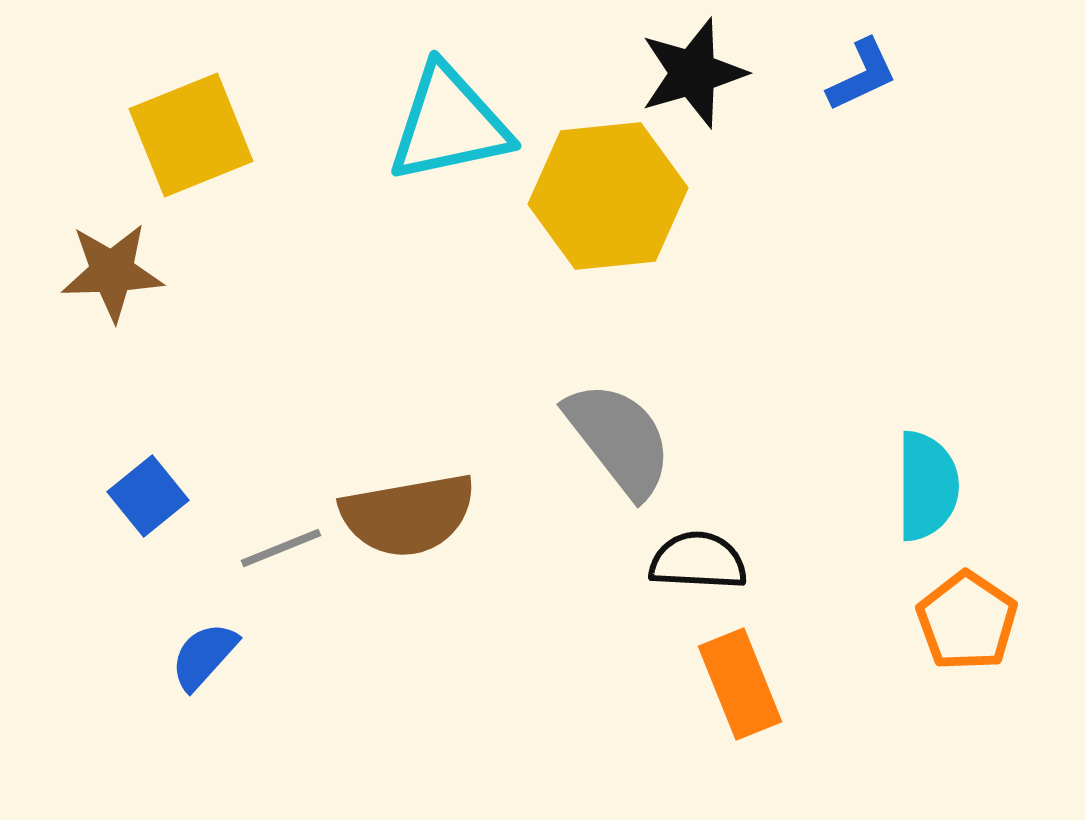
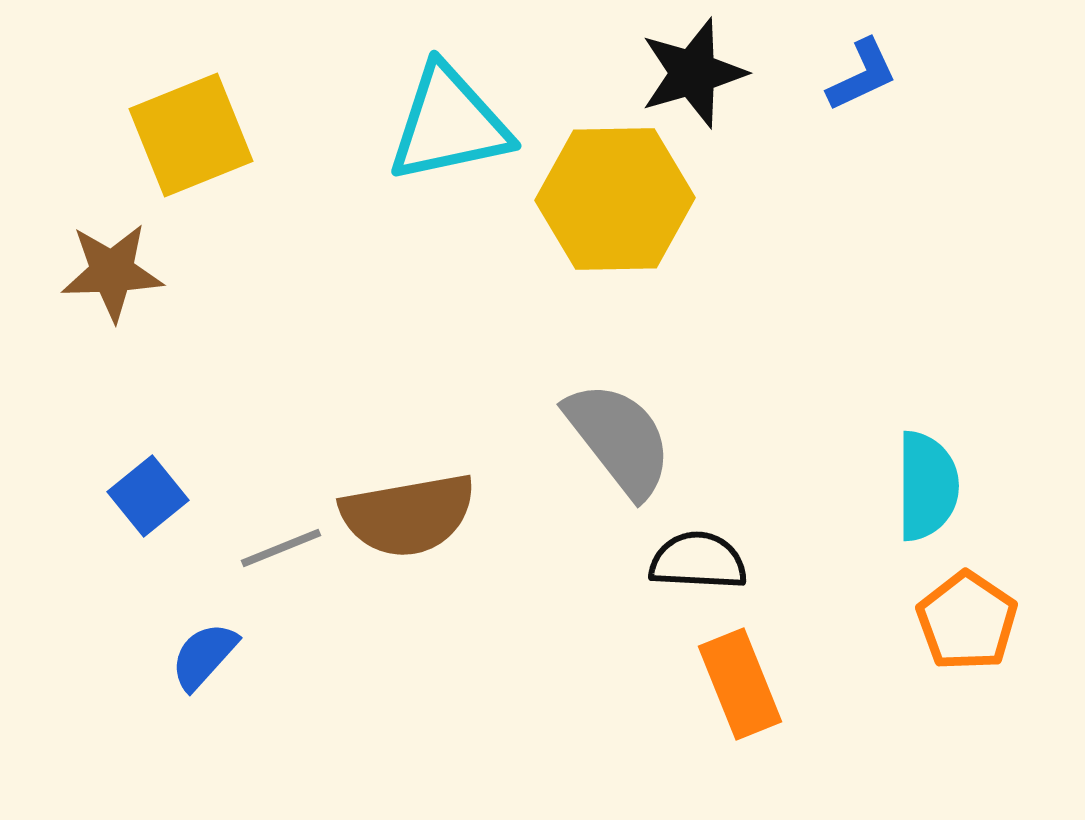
yellow hexagon: moved 7 px right, 3 px down; rotated 5 degrees clockwise
